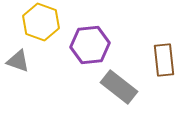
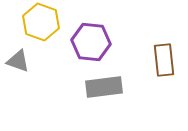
purple hexagon: moved 1 px right, 3 px up; rotated 12 degrees clockwise
gray rectangle: moved 15 px left; rotated 45 degrees counterclockwise
